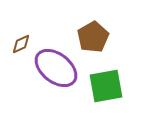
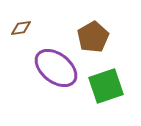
brown diamond: moved 16 px up; rotated 15 degrees clockwise
green square: rotated 9 degrees counterclockwise
